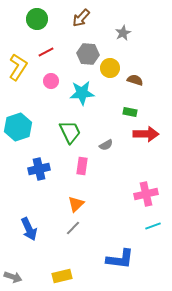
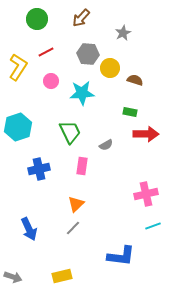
blue L-shape: moved 1 px right, 3 px up
